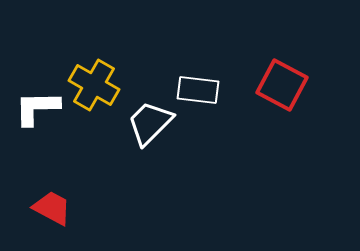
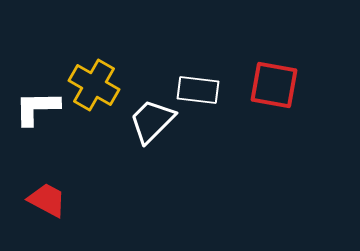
red square: moved 8 px left; rotated 18 degrees counterclockwise
white trapezoid: moved 2 px right, 2 px up
red trapezoid: moved 5 px left, 8 px up
